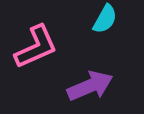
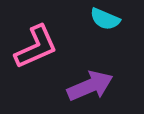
cyan semicircle: rotated 84 degrees clockwise
